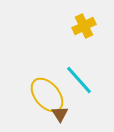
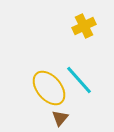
yellow ellipse: moved 2 px right, 7 px up
brown triangle: moved 4 px down; rotated 12 degrees clockwise
